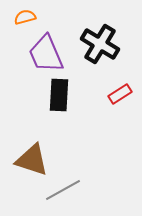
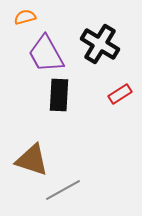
purple trapezoid: rotated 6 degrees counterclockwise
